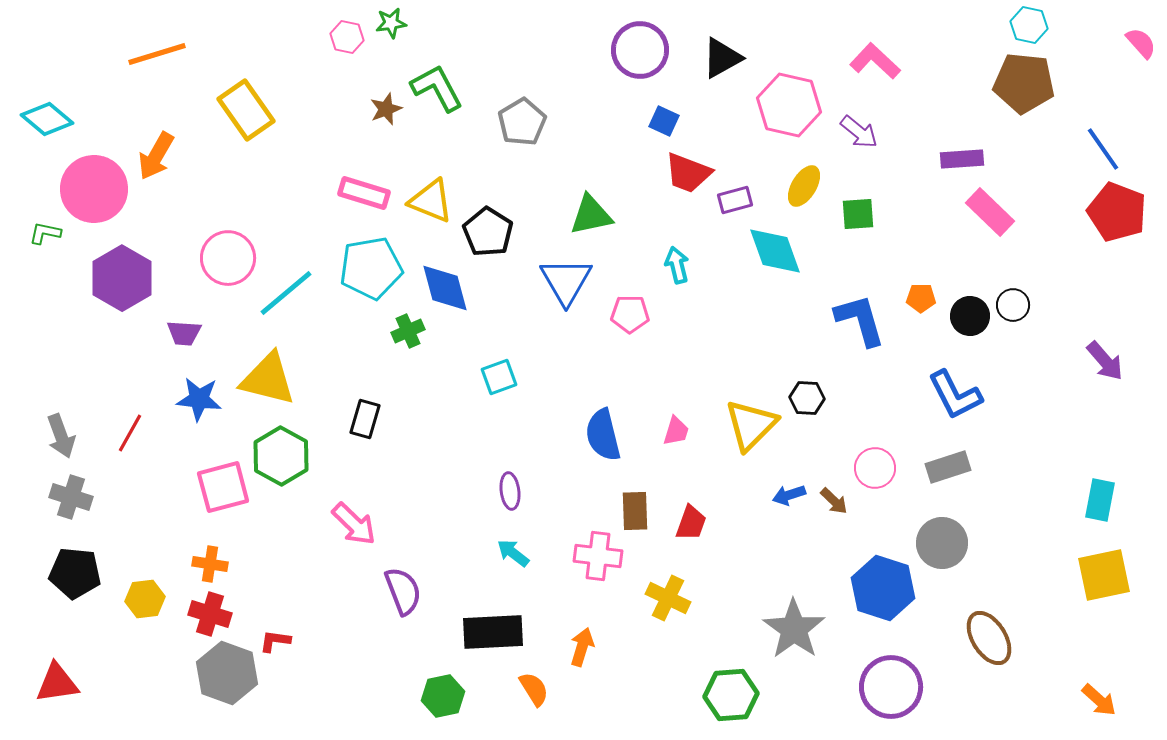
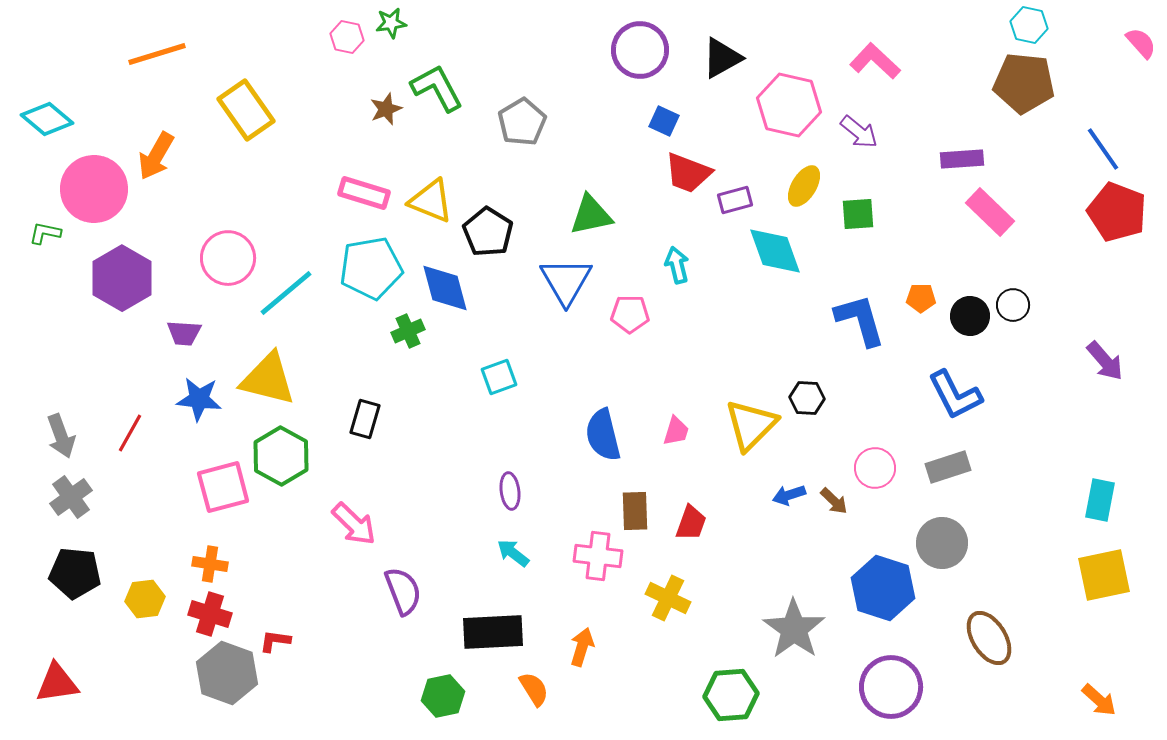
gray cross at (71, 497): rotated 36 degrees clockwise
